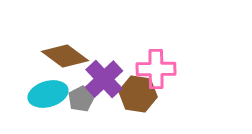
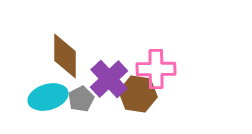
brown diamond: rotated 54 degrees clockwise
purple cross: moved 5 px right
cyan ellipse: moved 3 px down
